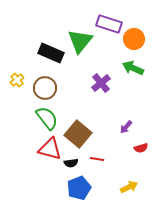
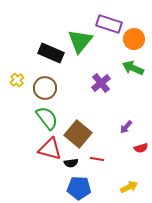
blue pentagon: rotated 25 degrees clockwise
